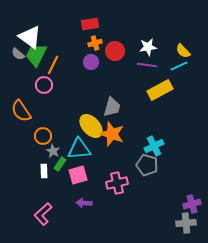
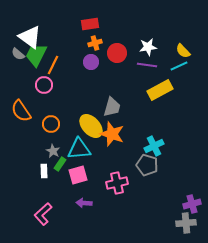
red circle: moved 2 px right, 2 px down
orange circle: moved 8 px right, 12 px up
